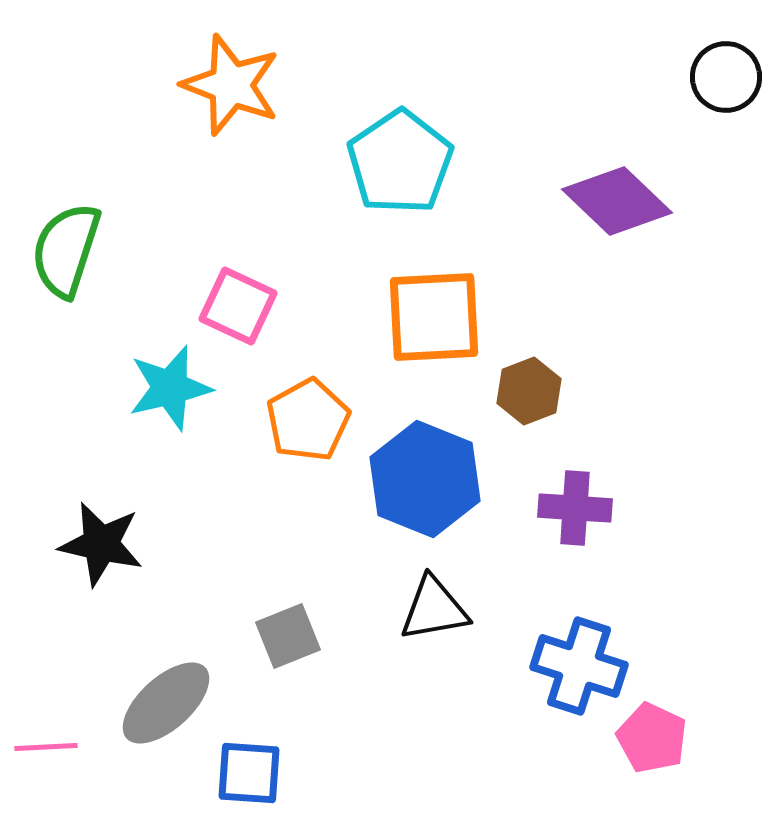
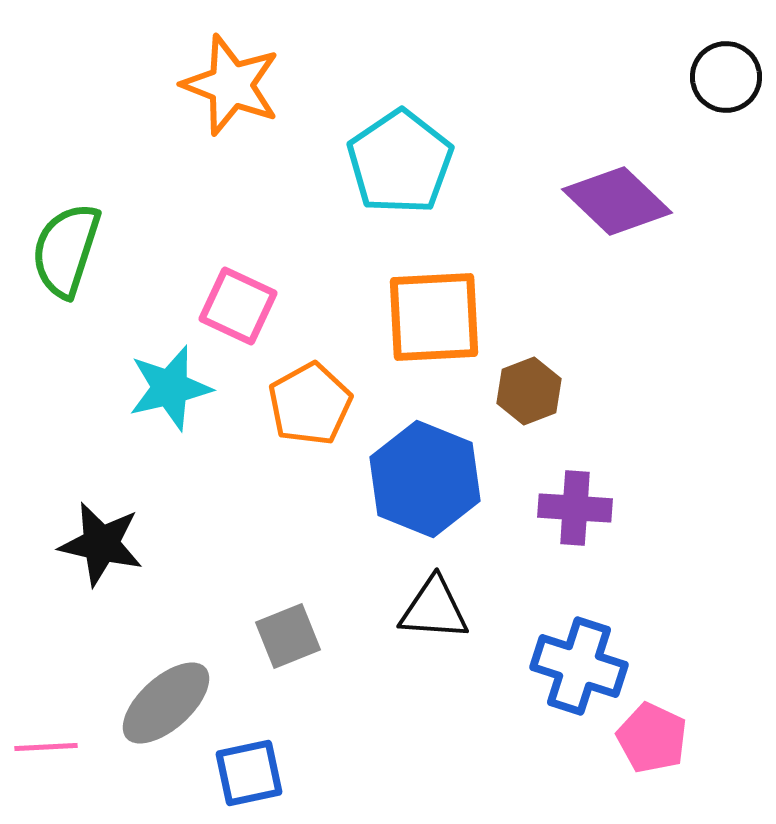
orange pentagon: moved 2 px right, 16 px up
black triangle: rotated 14 degrees clockwise
blue square: rotated 16 degrees counterclockwise
